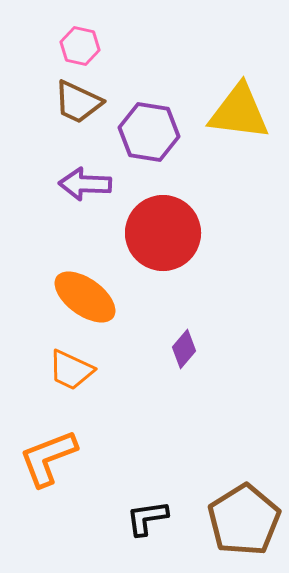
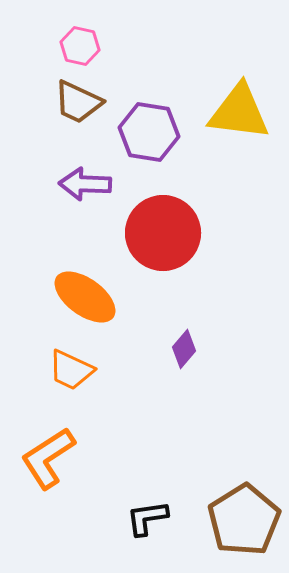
orange L-shape: rotated 12 degrees counterclockwise
